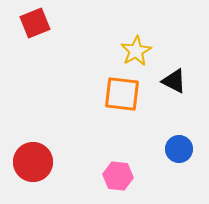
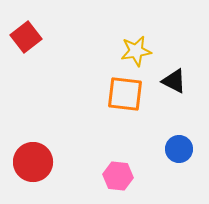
red square: moved 9 px left, 14 px down; rotated 16 degrees counterclockwise
yellow star: rotated 20 degrees clockwise
orange square: moved 3 px right
